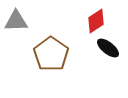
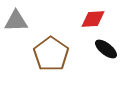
red diamond: moved 3 px left, 2 px up; rotated 30 degrees clockwise
black ellipse: moved 2 px left, 1 px down
